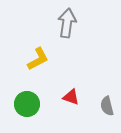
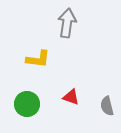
yellow L-shape: rotated 35 degrees clockwise
